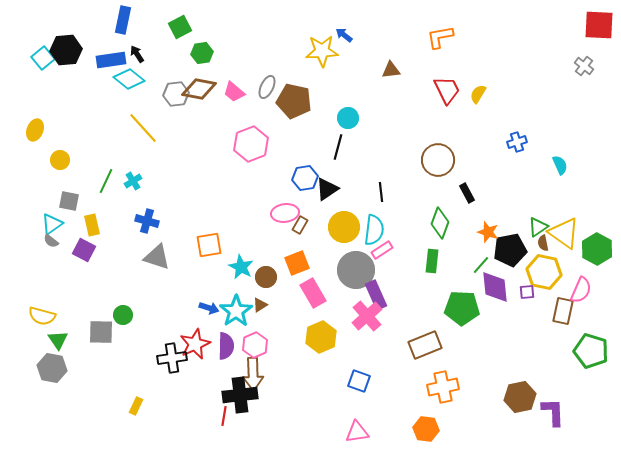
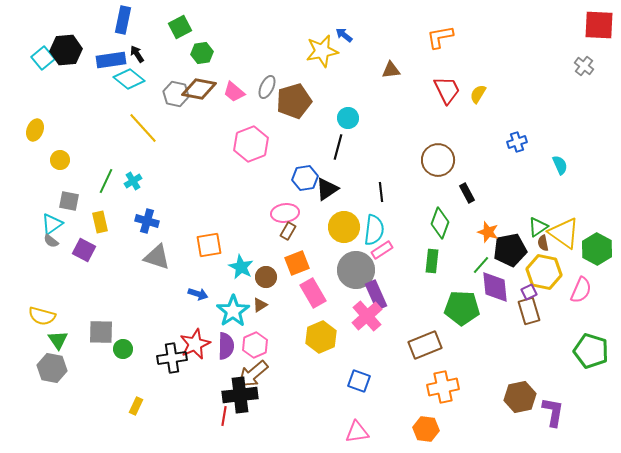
yellow star at (322, 51): rotated 8 degrees counterclockwise
gray hexagon at (176, 94): rotated 20 degrees clockwise
brown pentagon at (294, 101): rotated 28 degrees counterclockwise
yellow rectangle at (92, 225): moved 8 px right, 3 px up
brown rectangle at (300, 225): moved 12 px left, 6 px down
purple square at (527, 292): moved 2 px right; rotated 21 degrees counterclockwise
blue arrow at (209, 308): moved 11 px left, 14 px up
cyan star at (236, 311): moved 3 px left
brown rectangle at (563, 311): moved 34 px left; rotated 28 degrees counterclockwise
green circle at (123, 315): moved 34 px down
brown arrow at (253, 374): rotated 52 degrees clockwise
purple L-shape at (553, 412): rotated 12 degrees clockwise
